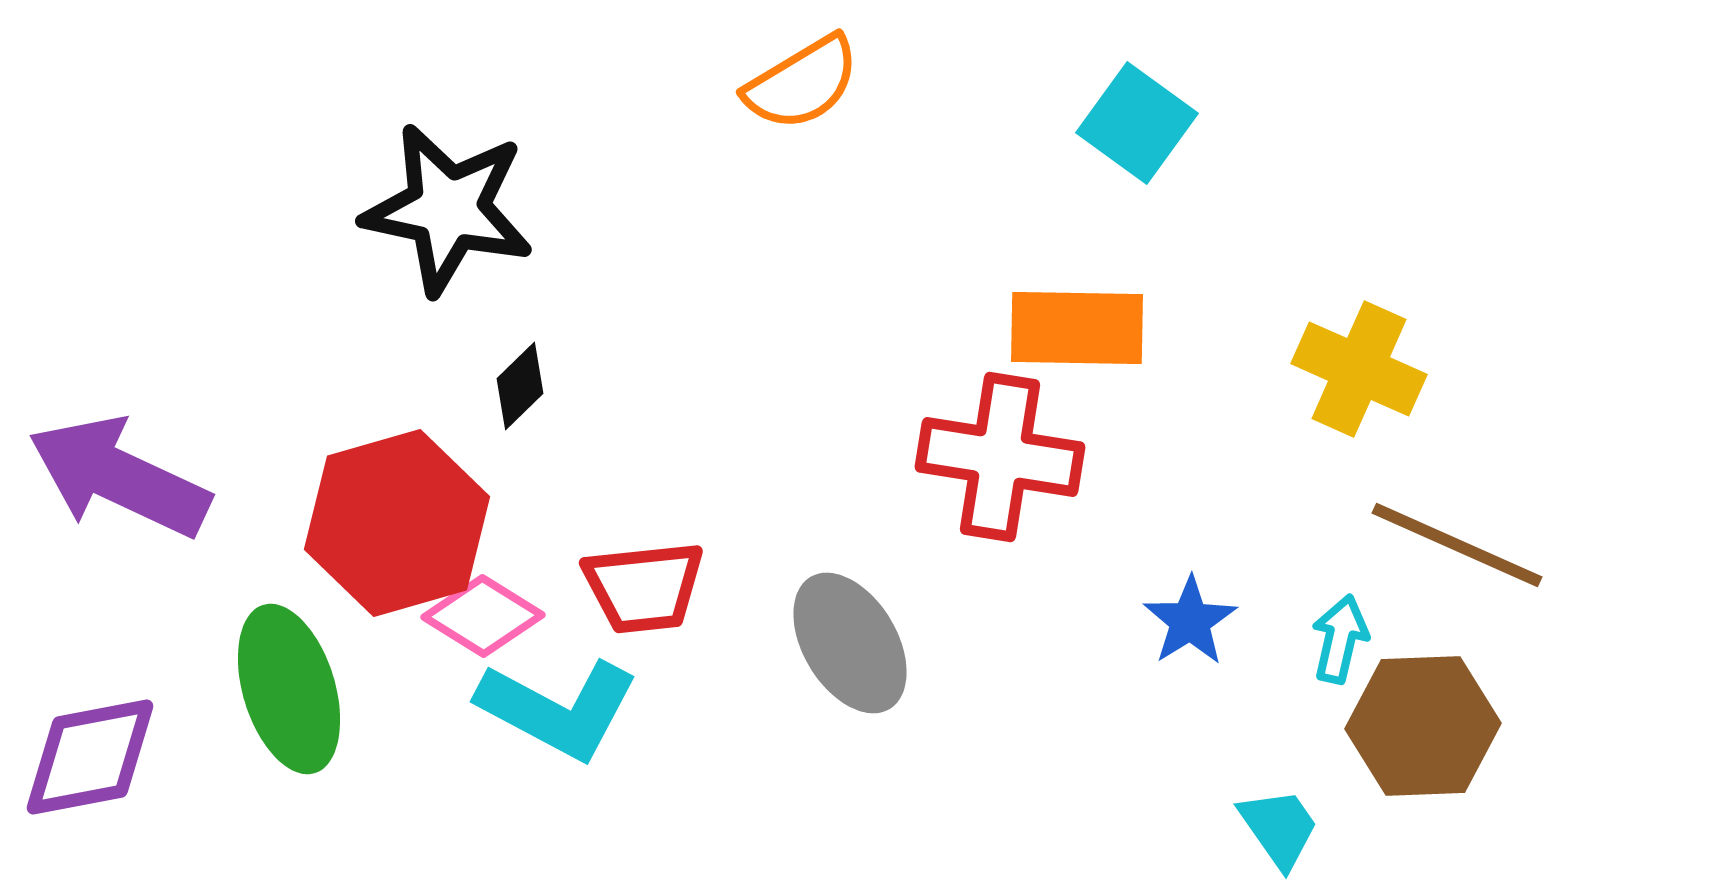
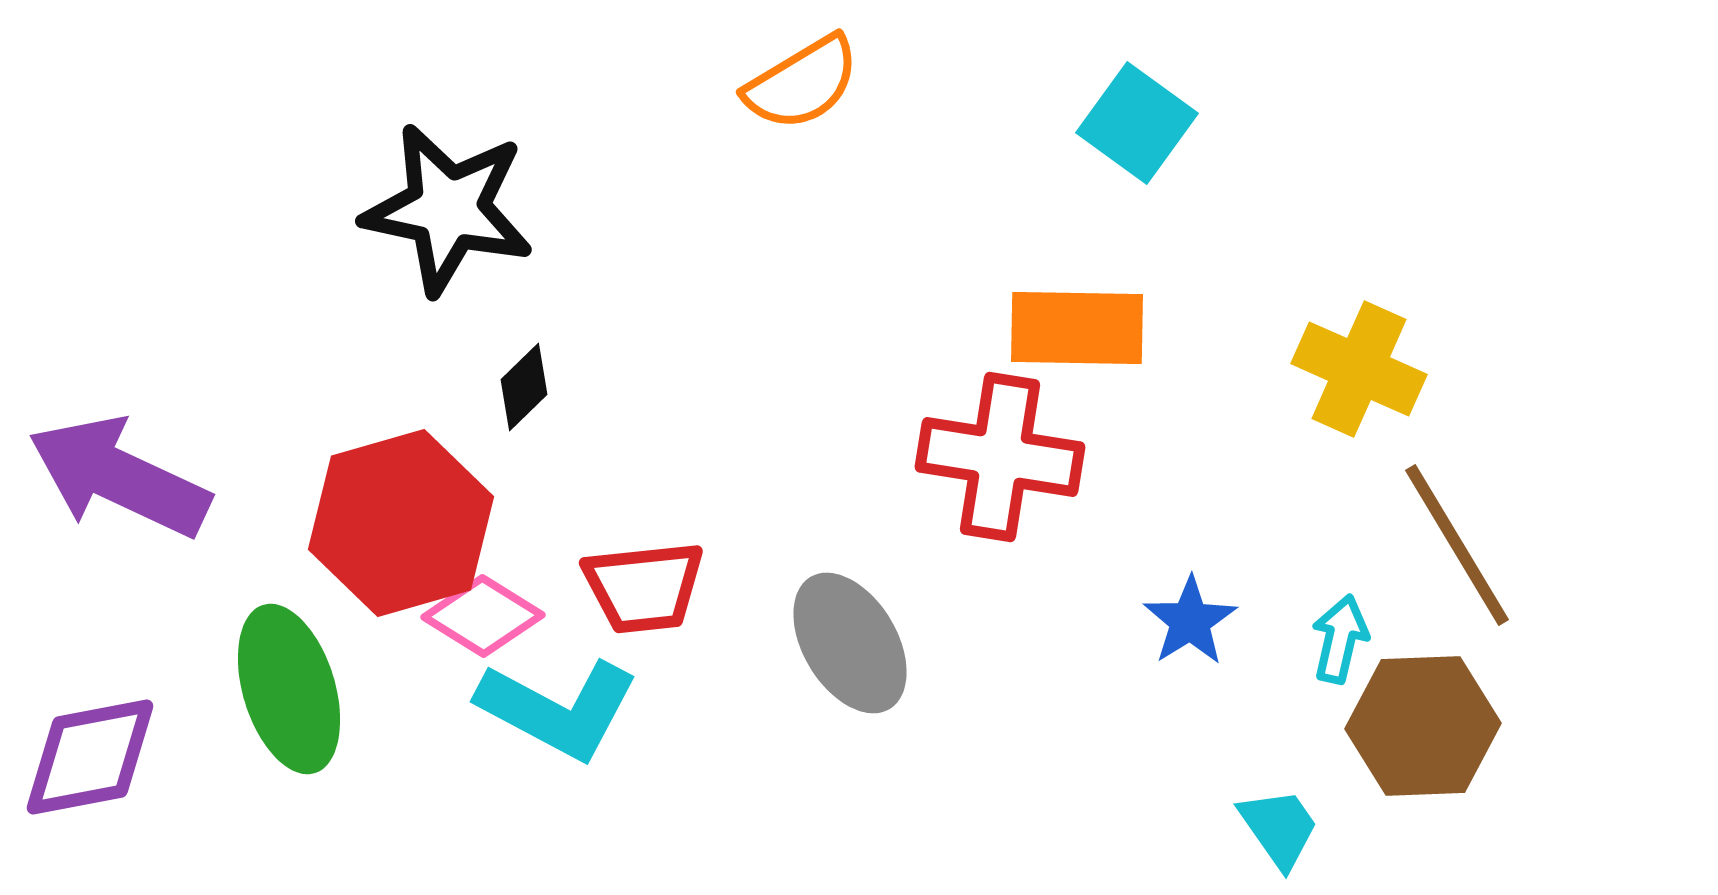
black diamond: moved 4 px right, 1 px down
red hexagon: moved 4 px right
brown line: rotated 35 degrees clockwise
